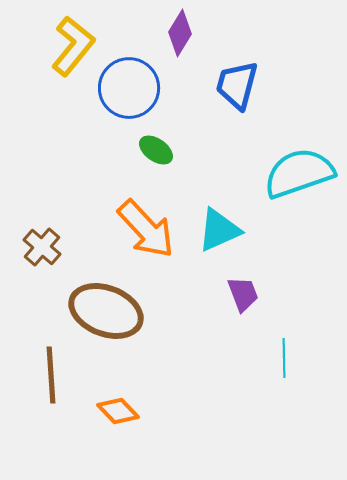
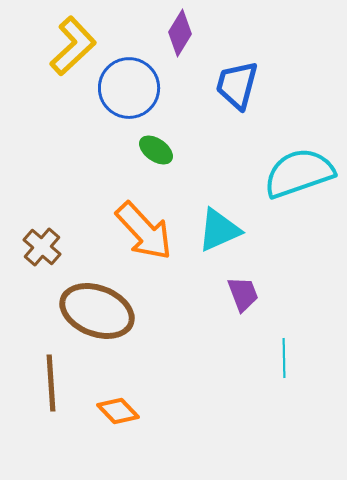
yellow L-shape: rotated 8 degrees clockwise
orange arrow: moved 2 px left, 2 px down
brown ellipse: moved 9 px left
brown line: moved 8 px down
